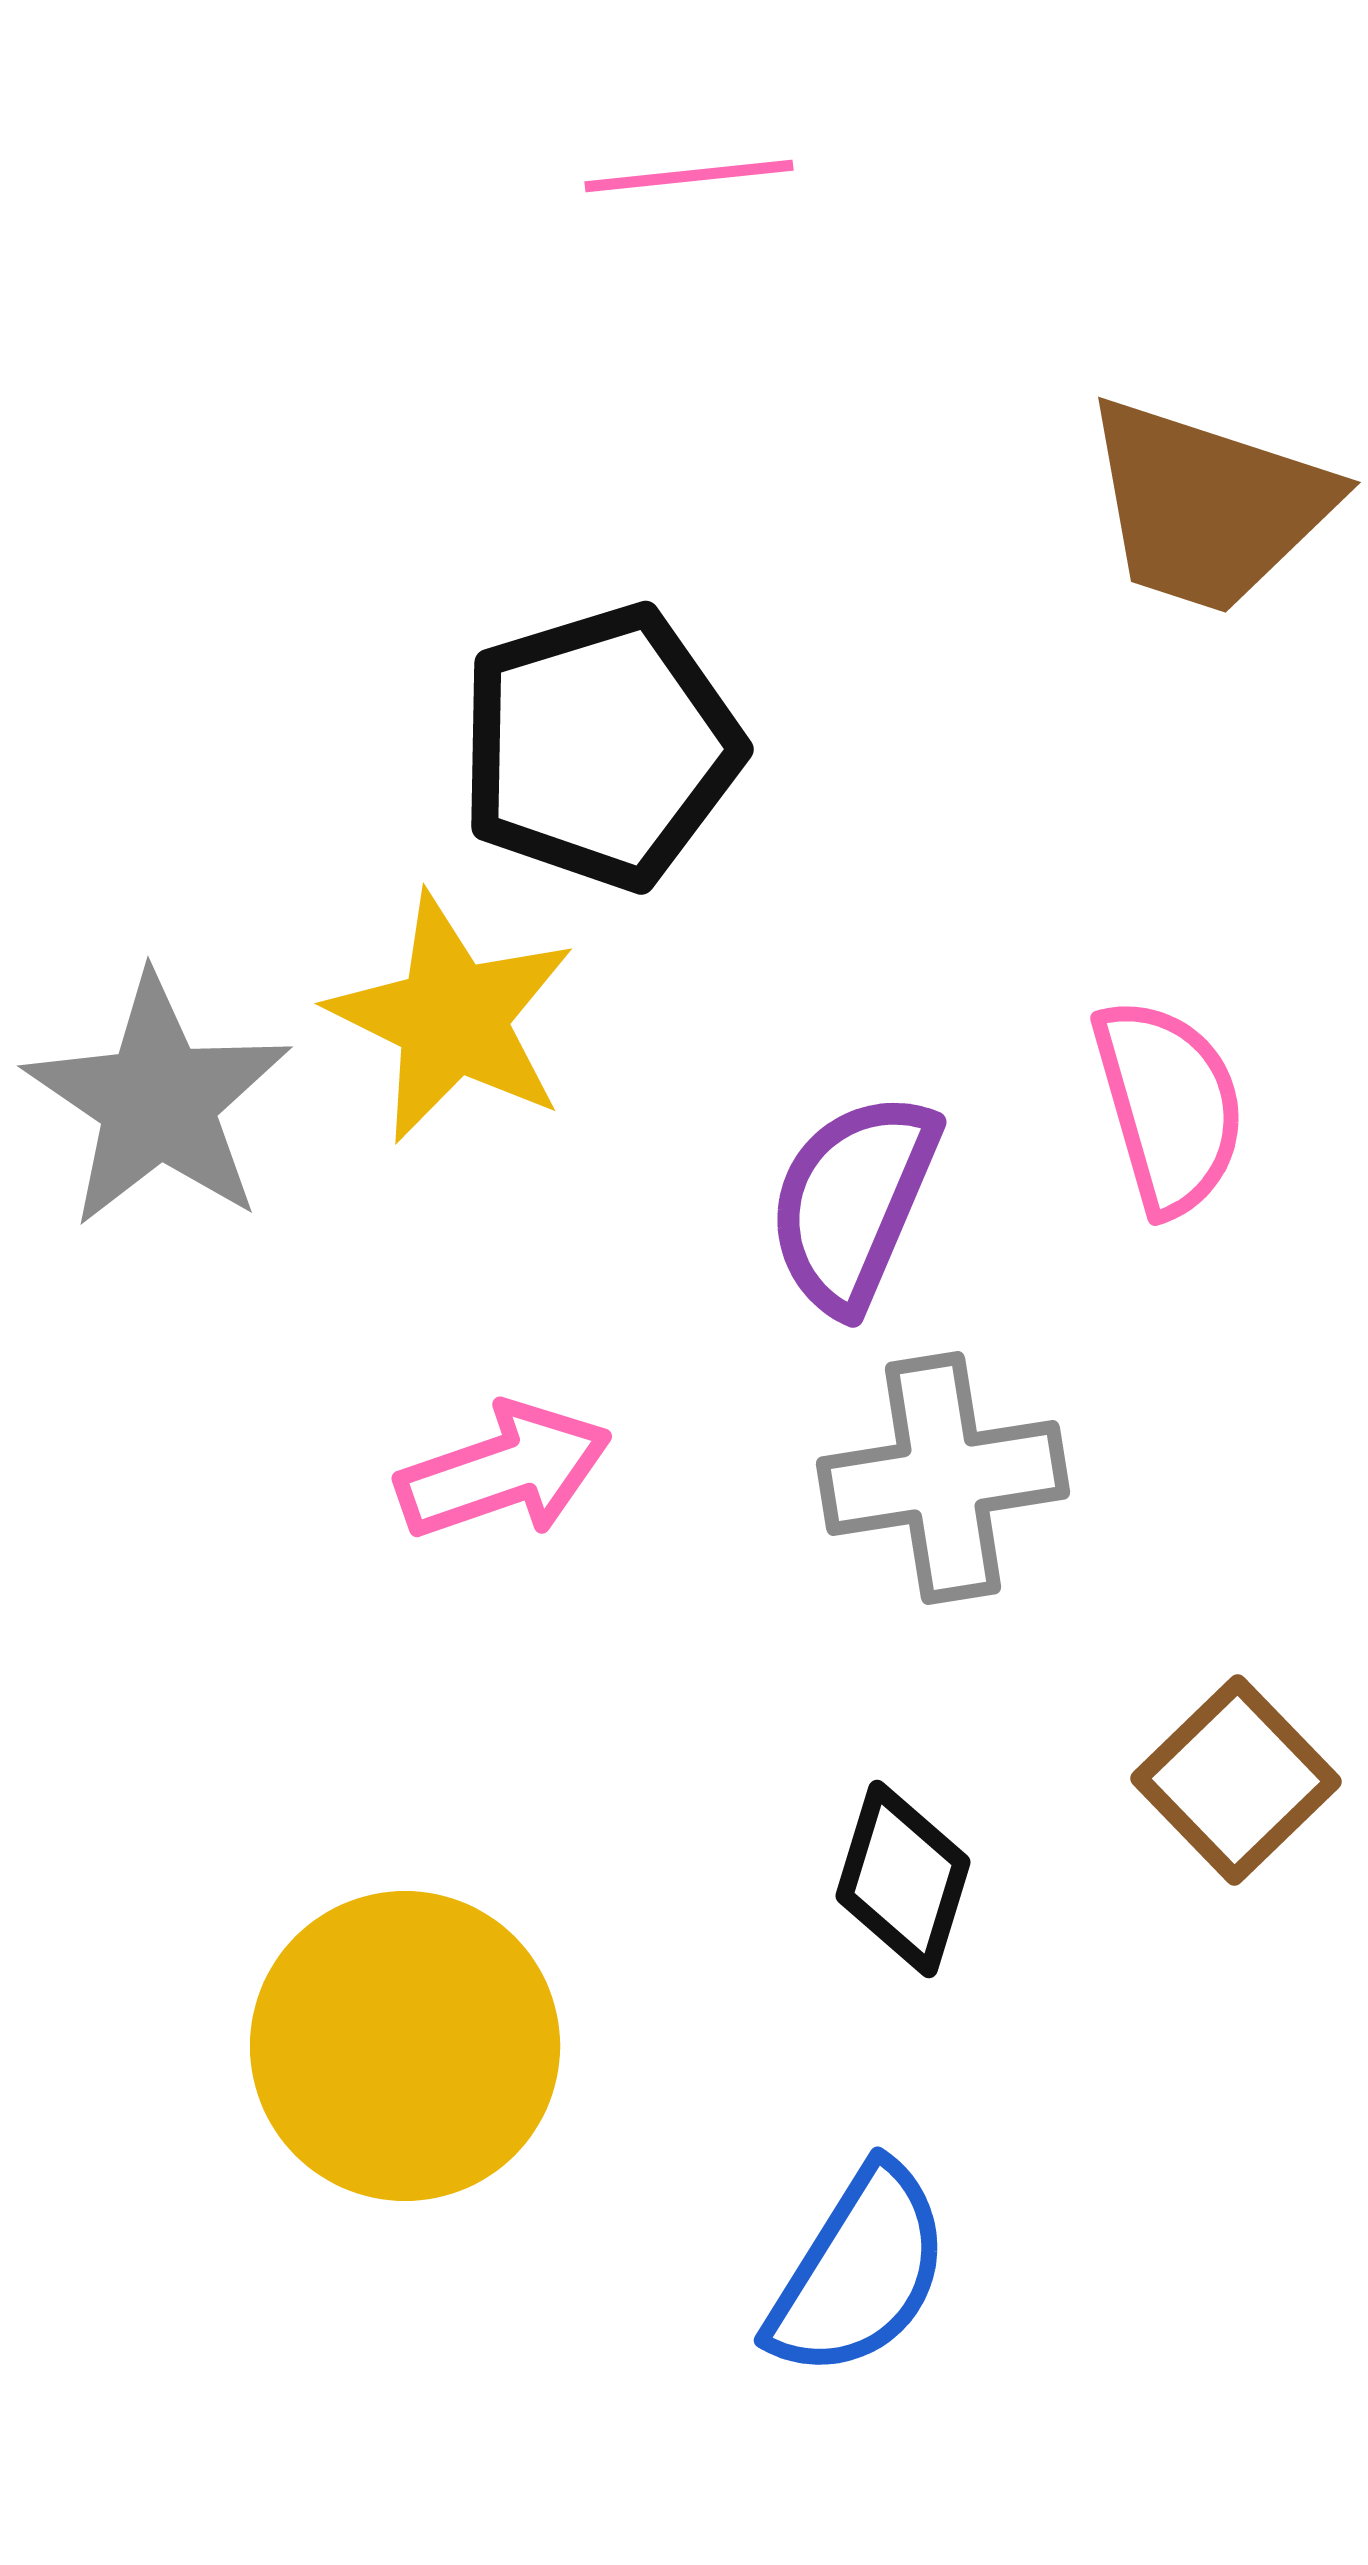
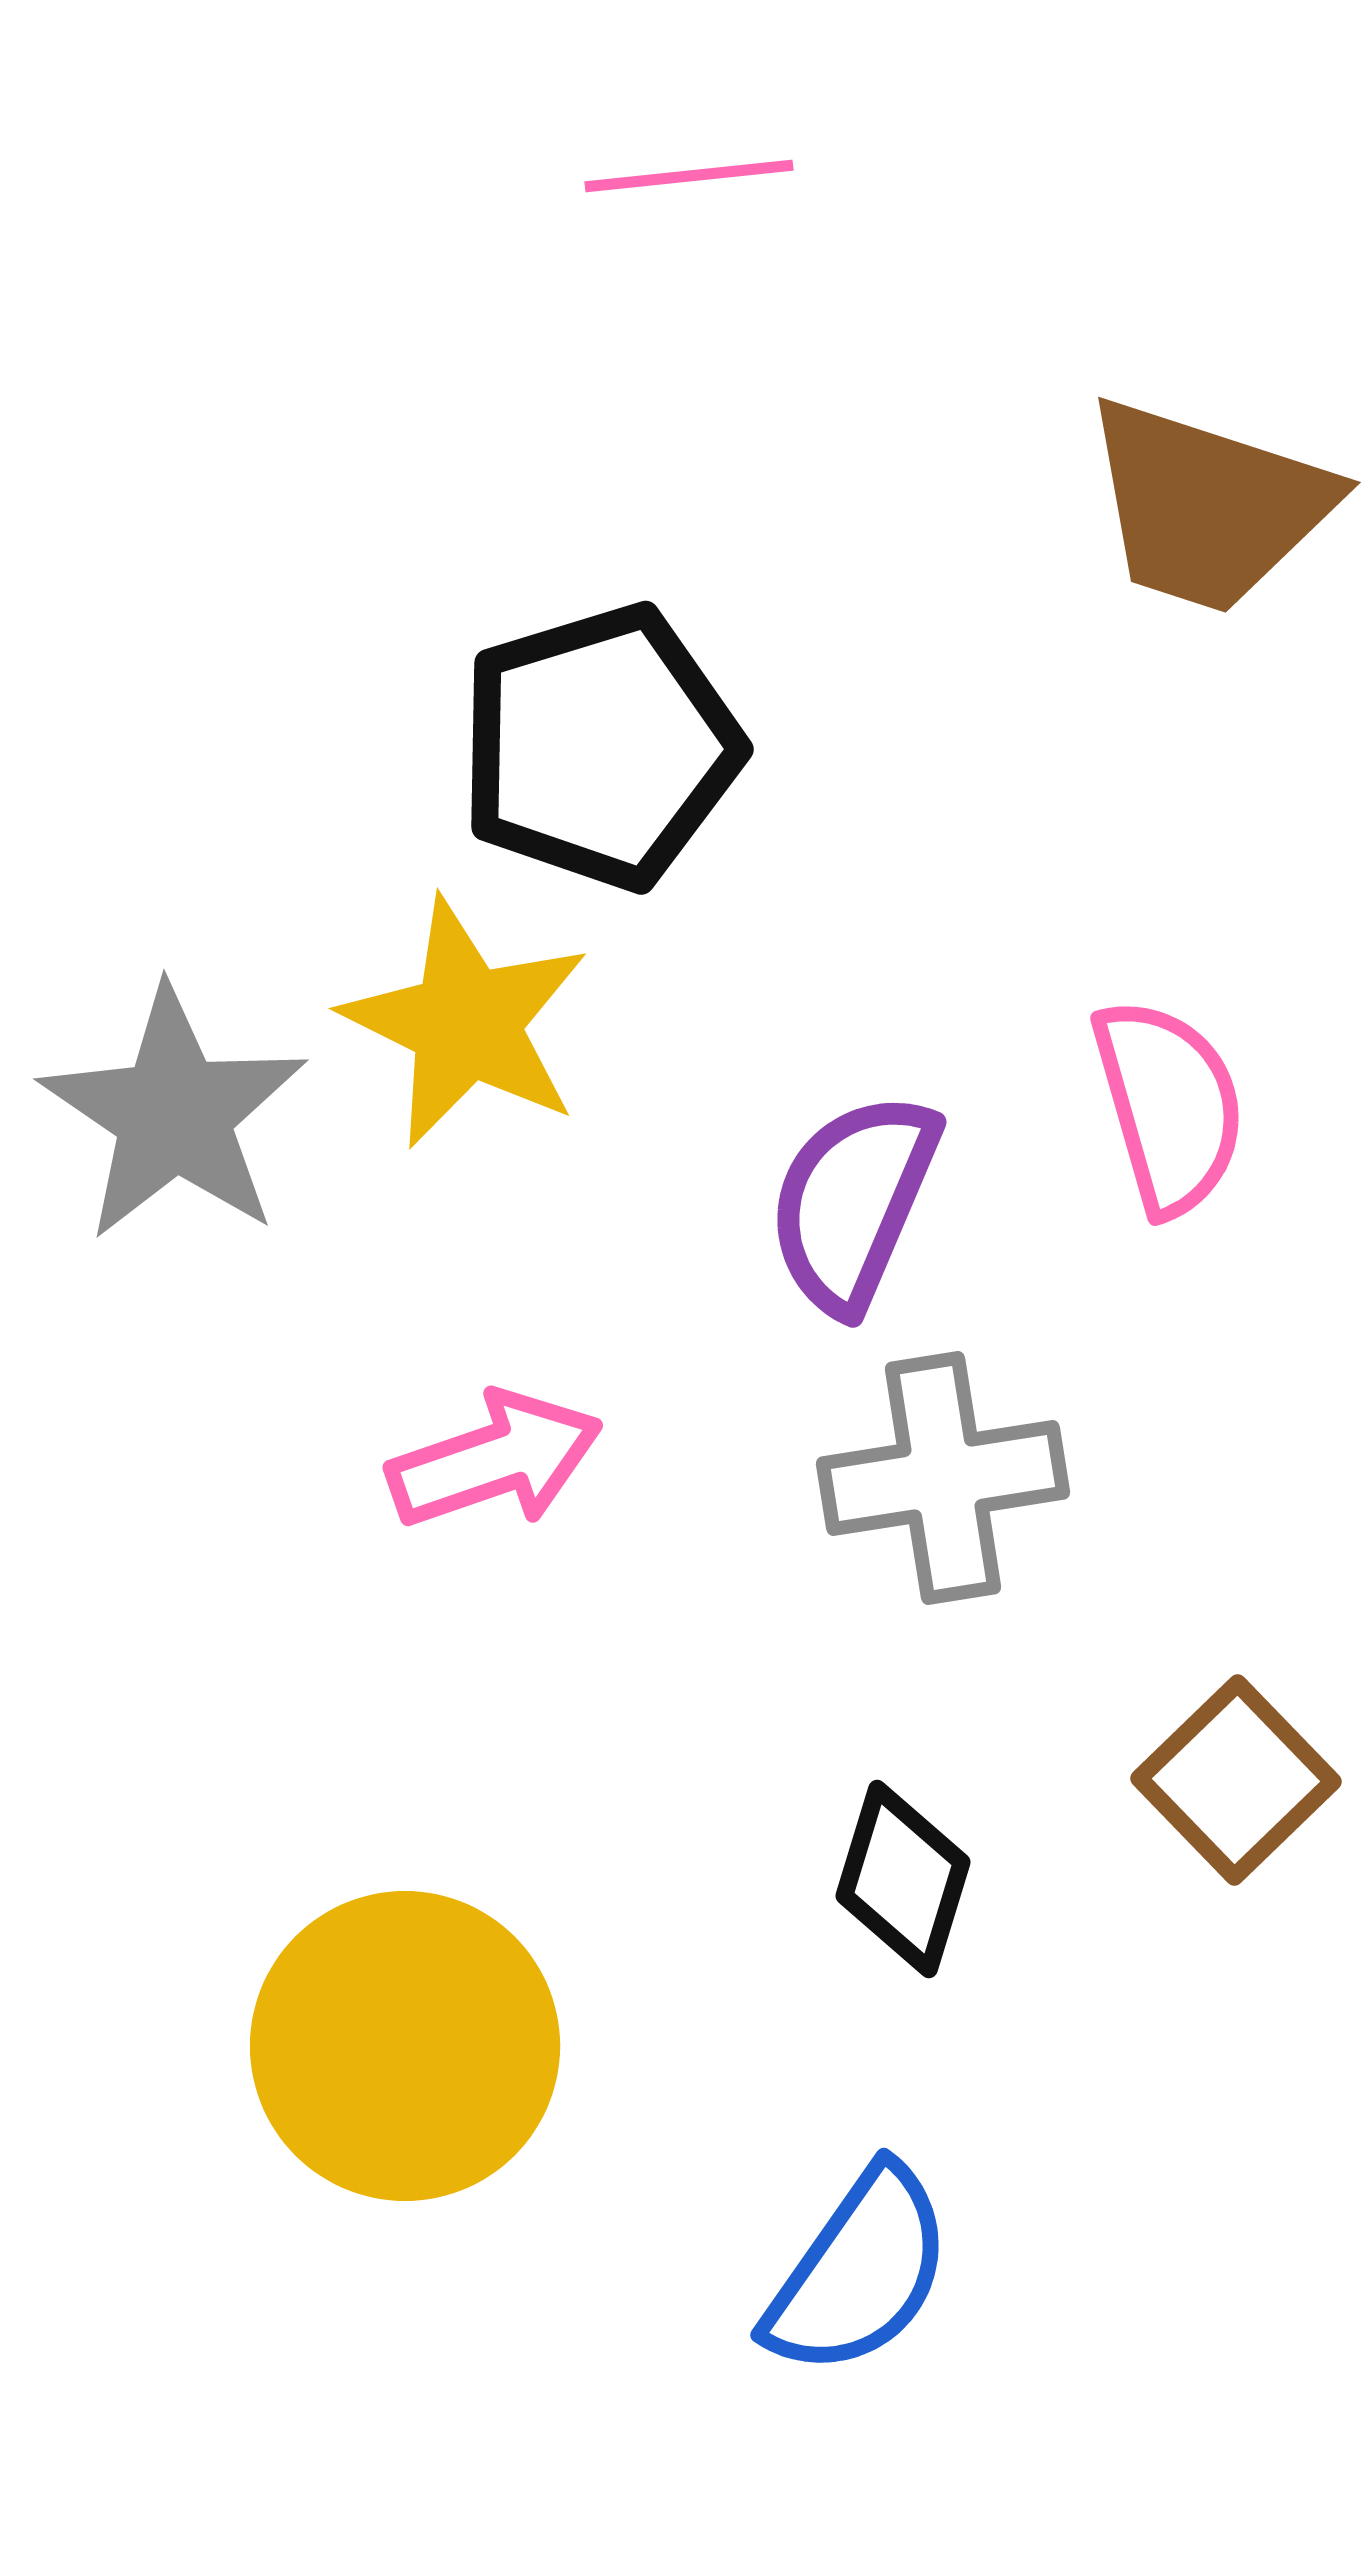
yellow star: moved 14 px right, 5 px down
gray star: moved 16 px right, 13 px down
pink arrow: moved 9 px left, 11 px up
blue semicircle: rotated 3 degrees clockwise
